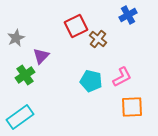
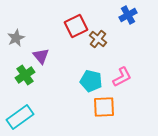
purple triangle: rotated 24 degrees counterclockwise
orange square: moved 28 px left
